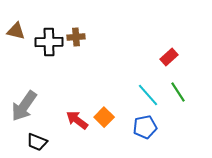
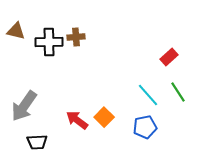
black trapezoid: rotated 25 degrees counterclockwise
